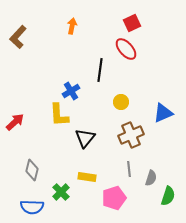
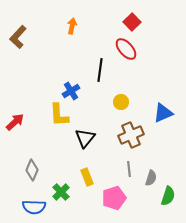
red square: moved 1 px up; rotated 18 degrees counterclockwise
gray diamond: rotated 10 degrees clockwise
yellow rectangle: rotated 60 degrees clockwise
blue semicircle: moved 2 px right
